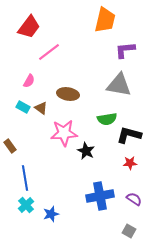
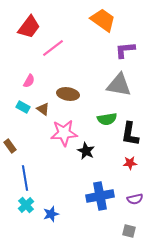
orange trapezoid: moved 2 px left; rotated 68 degrees counterclockwise
pink line: moved 4 px right, 4 px up
brown triangle: moved 2 px right, 1 px down
black L-shape: moved 1 px right, 1 px up; rotated 95 degrees counterclockwise
purple semicircle: moved 1 px right; rotated 133 degrees clockwise
gray square: rotated 16 degrees counterclockwise
